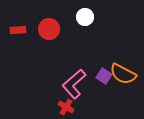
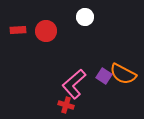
red circle: moved 3 px left, 2 px down
red cross: moved 2 px up; rotated 14 degrees counterclockwise
